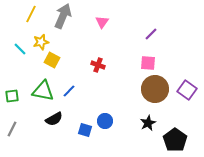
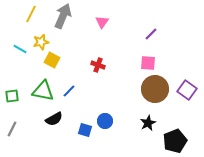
cyan line: rotated 16 degrees counterclockwise
black pentagon: moved 1 px down; rotated 15 degrees clockwise
